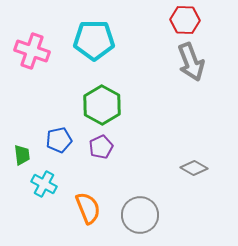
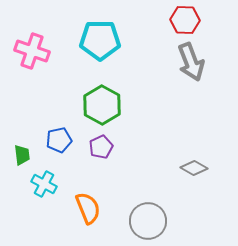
cyan pentagon: moved 6 px right
gray circle: moved 8 px right, 6 px down
